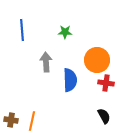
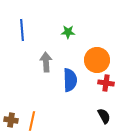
green star: moved 3 px right
